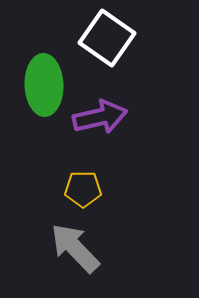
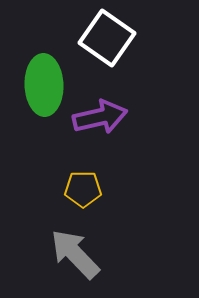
gray arrow: moved 6 px down
